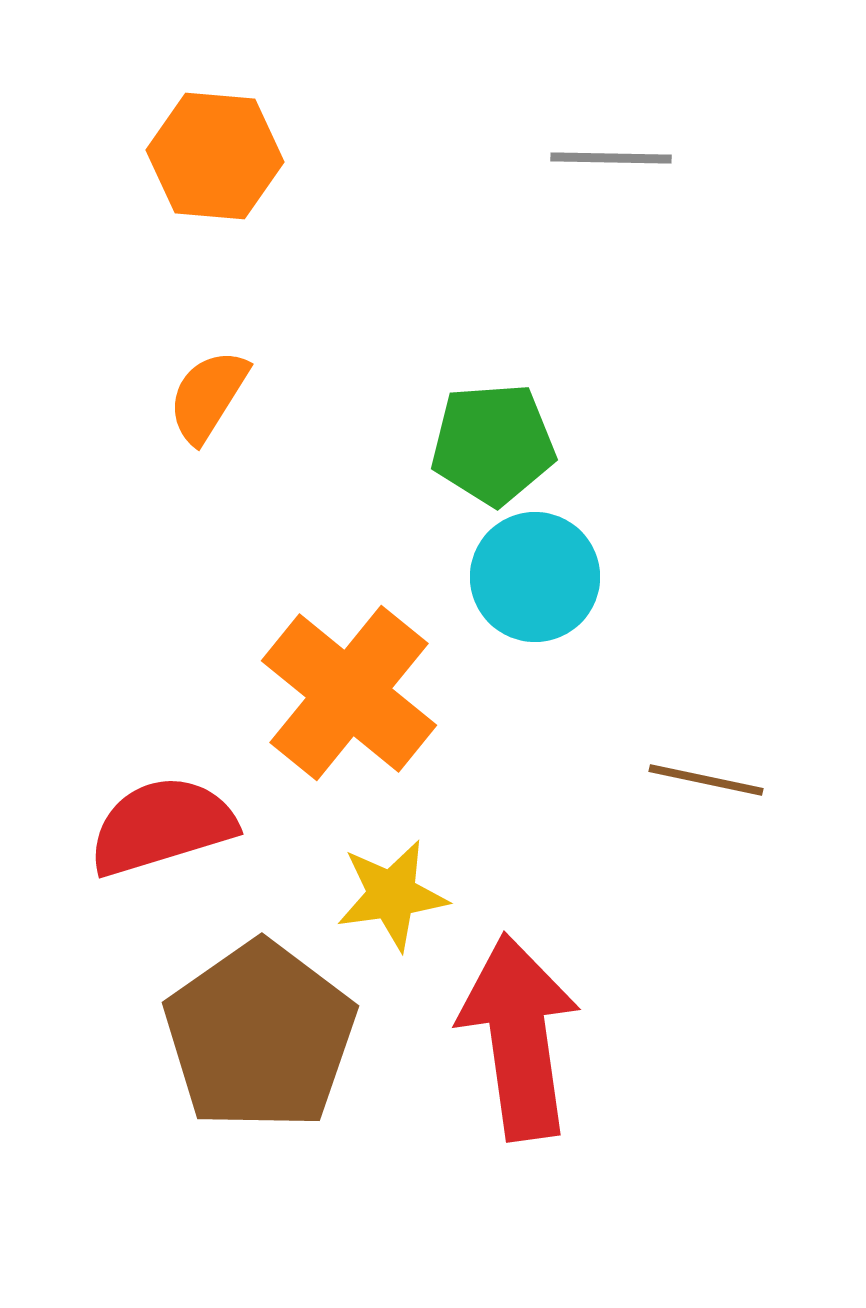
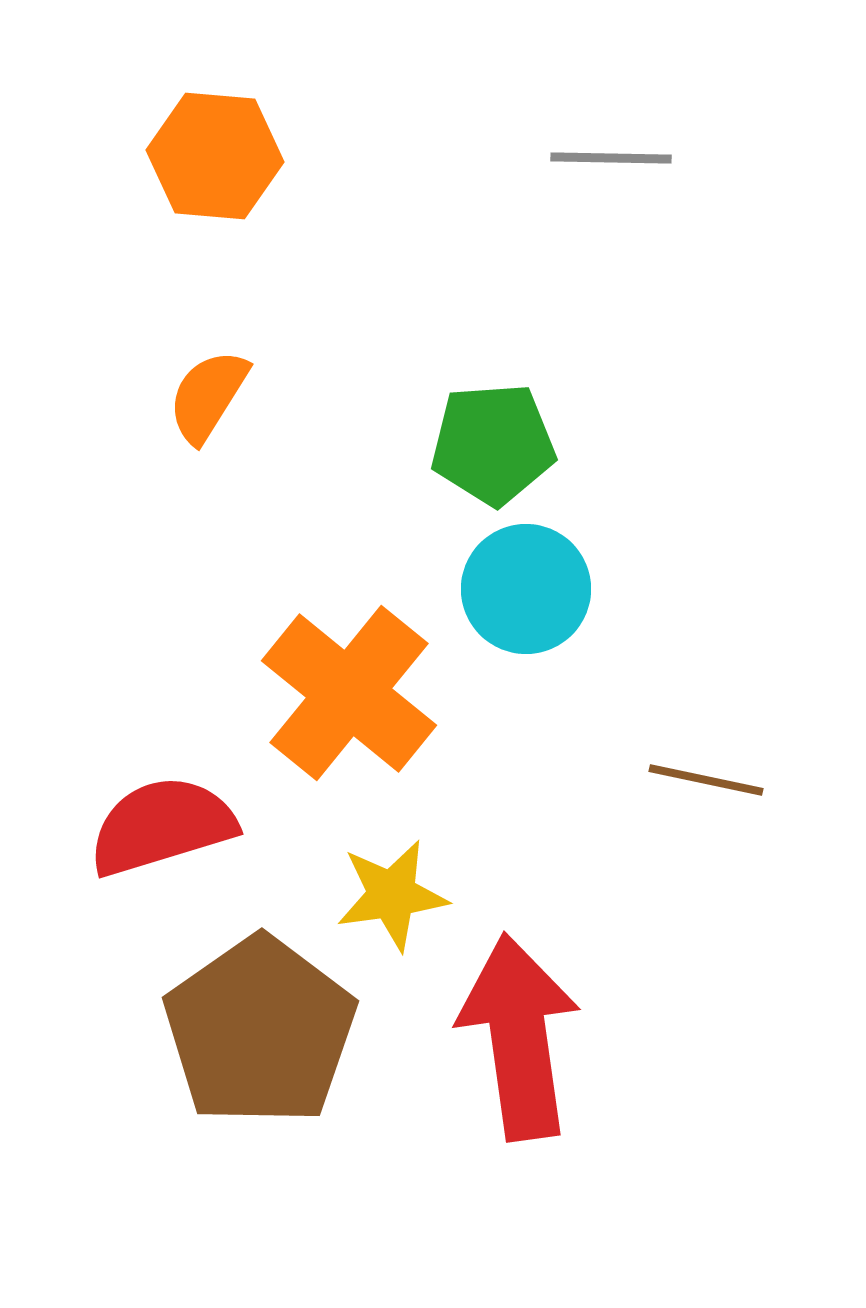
cyan circle: moved 9 px left, 12 px down
brown pentagon: moved 5 px up
